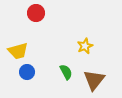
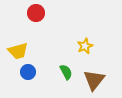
blue circle: moved 1 px right
